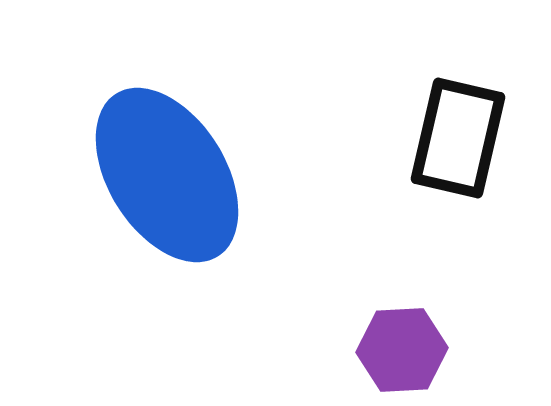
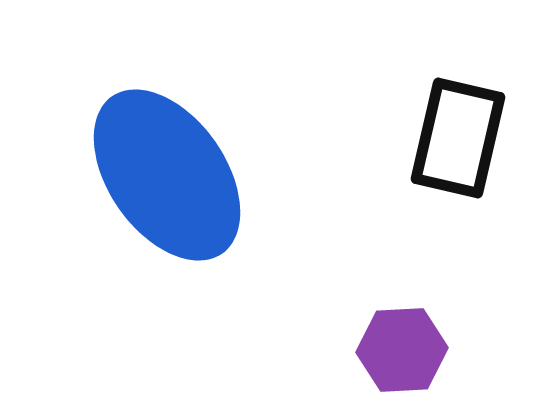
blue ellipse: rotated 3 degrees counterclockwise
